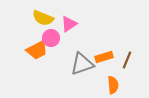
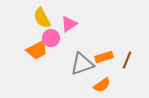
yellow semicircle: moved 1 px left; rotated 40 degrees clockwise
orange semicircle: moved 11 px left; rotated 60 degrees clockwise
